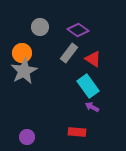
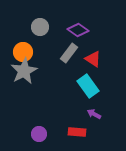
orange circle: moved 1 px right, 1 px up
purple arrow: moved 2 px right, 7 px down
purple circle: moved 12 px right, 3 px up
